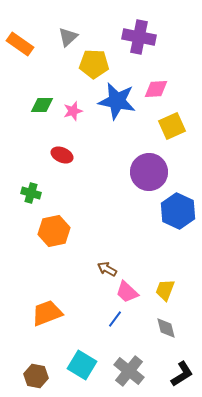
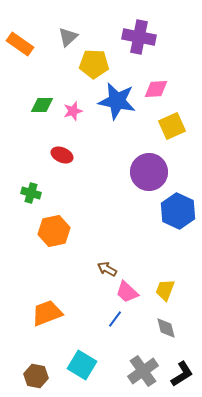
gray cross: moved 14 px right; rotated 16 degrees clockwise
